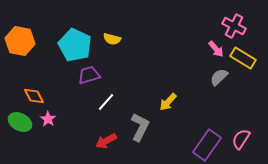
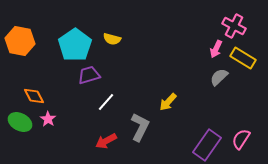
cyan pentagon: rotated 12 degrees clockwise
pink arrow: rotated 66 degrees clockwise
